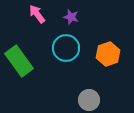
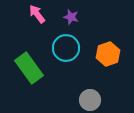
green rectangle: moved 10 px right, 7 px down
gray circle: moved 1 px right
